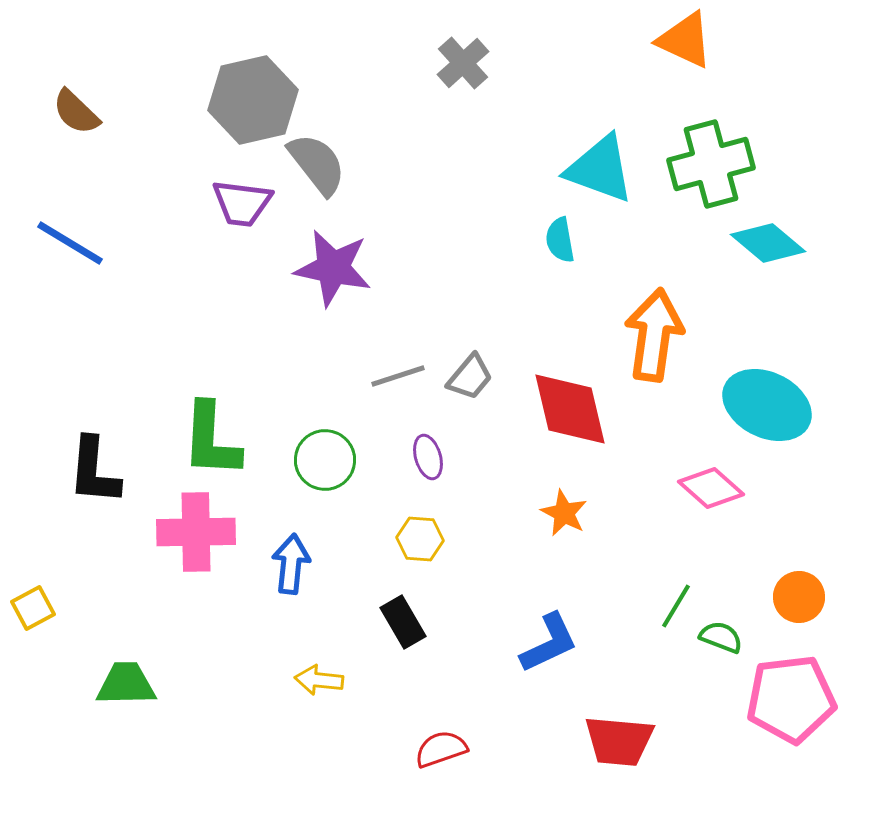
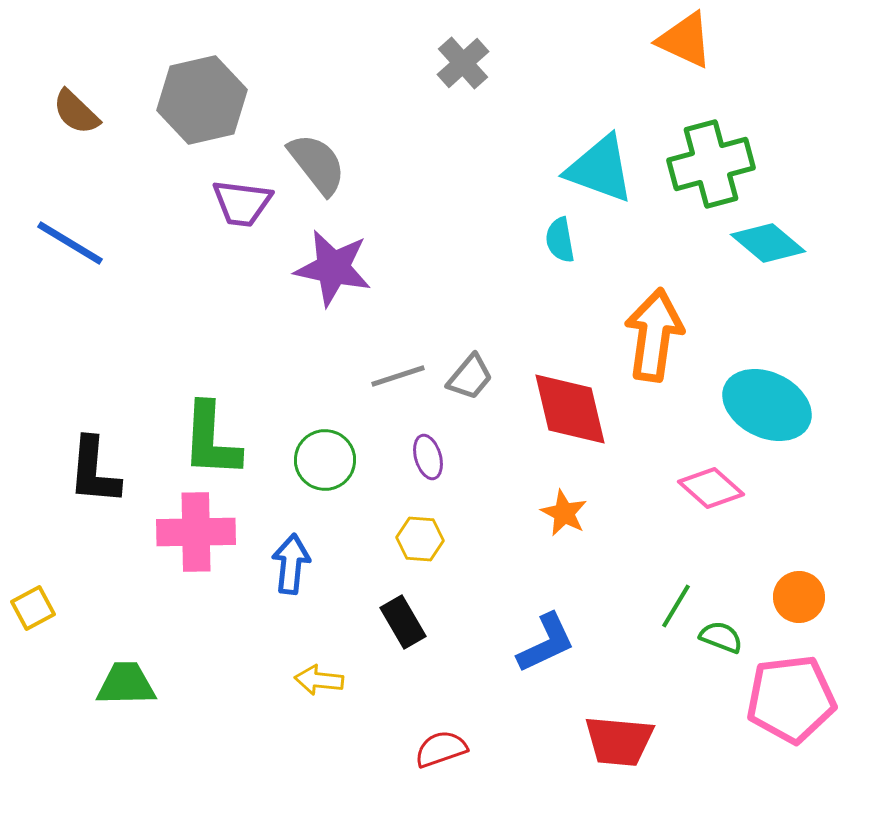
gray hexagon: moved 51 px left
blue L-shape: moved 3 px left
